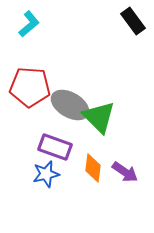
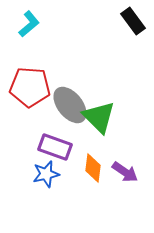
gray ellipse: rotated 21 degrees clockwise
